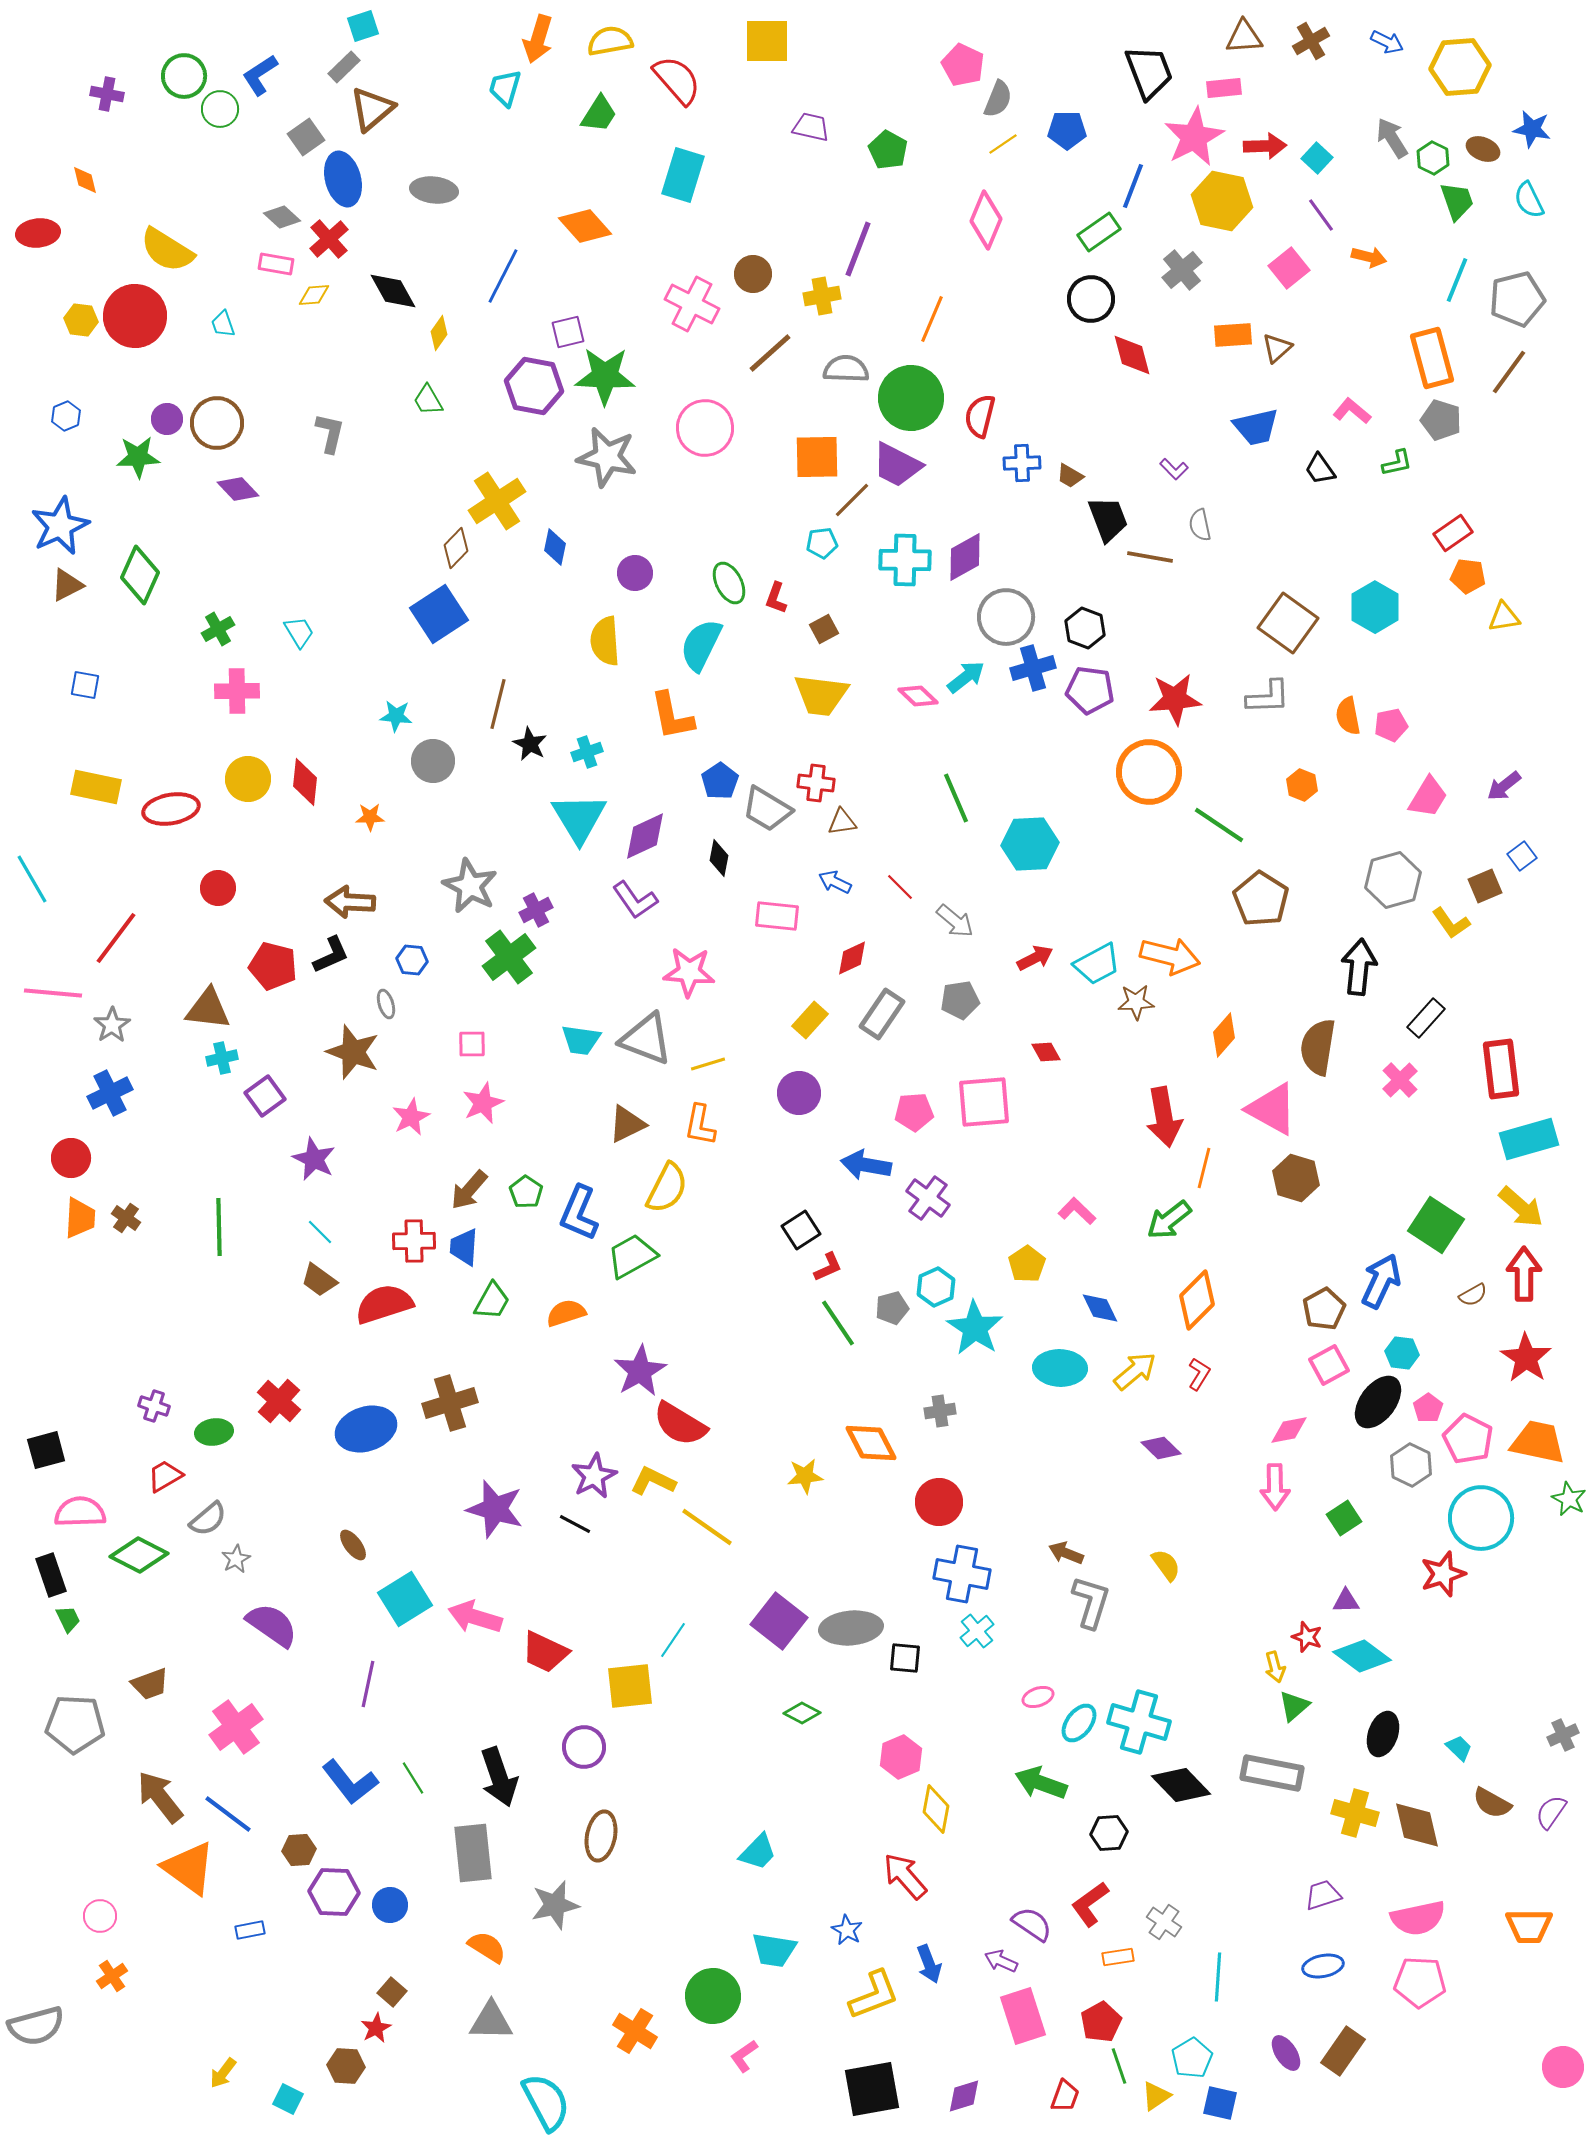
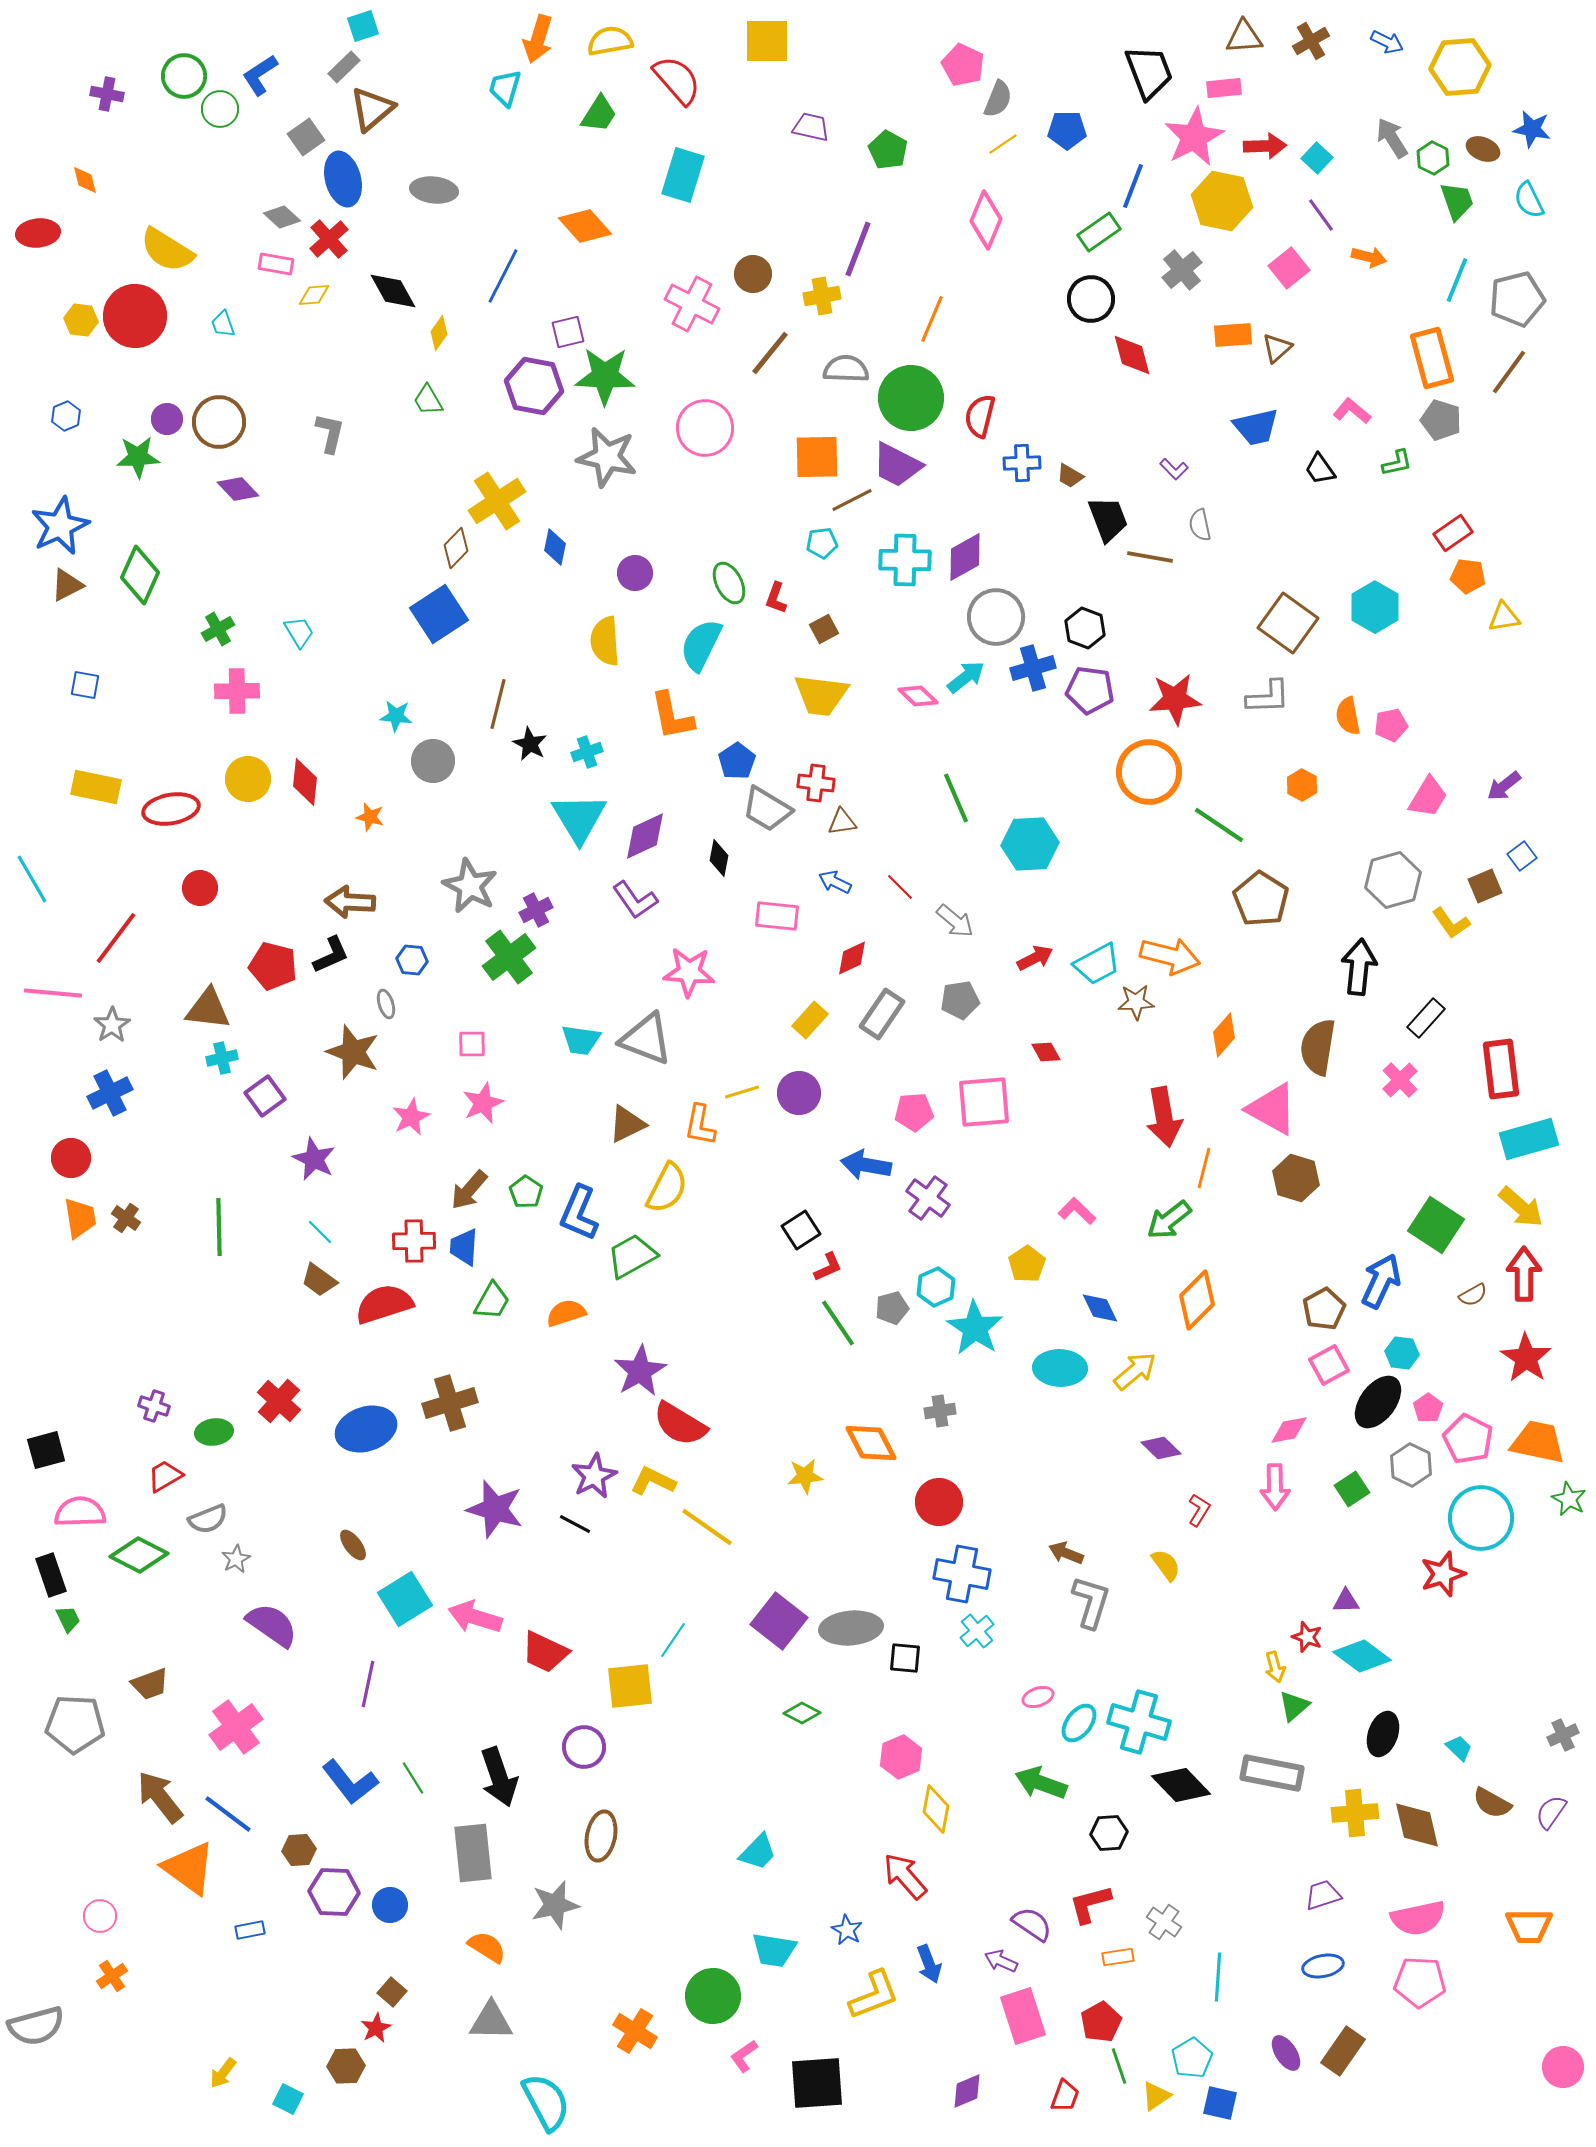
brown line at (770, 353): rotated 9 degrees counterclockwise
brown circle at (217, 423): moved 2 px right, 1 px up
brown line at (852, 500): rotated 18 degrees clockwise
gray circle at (1006, 617): moved 10 px left
blue pentagon at (720, 781): moved 17 px right, 20 px up
orange hexagon at (1302, 785): rotated 8 degrees clockwise
orange star at (370, 817): rotated 16 degrees clockwise
red circle at (218, 888): moved 18 px left
yellow line at (708, 1064): moved 34 px right, 28 px down
orange trapezoid at (80, 1218): rotated 12 degrees counterclockwise
red L-shape at (1199, 1374): moved 136 px down
green square at (1344, 1518): moved 8 px right, 29 px up
gray semicircle at (208, 1519): rotated 18 degrees clockwise
yellow cross at (1355, 1813): rotated 21 degrees counterclockwise
red L-shape at (1090, 1904): rotated 21 degrees clockwise
brown hexagon at (346, 2066): rotated 6 degrees counterclockwise
black square at (872, 2089): moved 55 px left, 6 px up; rotated 6 degrees clockwise
purple diamond at (964, 2096): moved 3 px right, 5 px up; rotated 6 degrees counterclockwise
